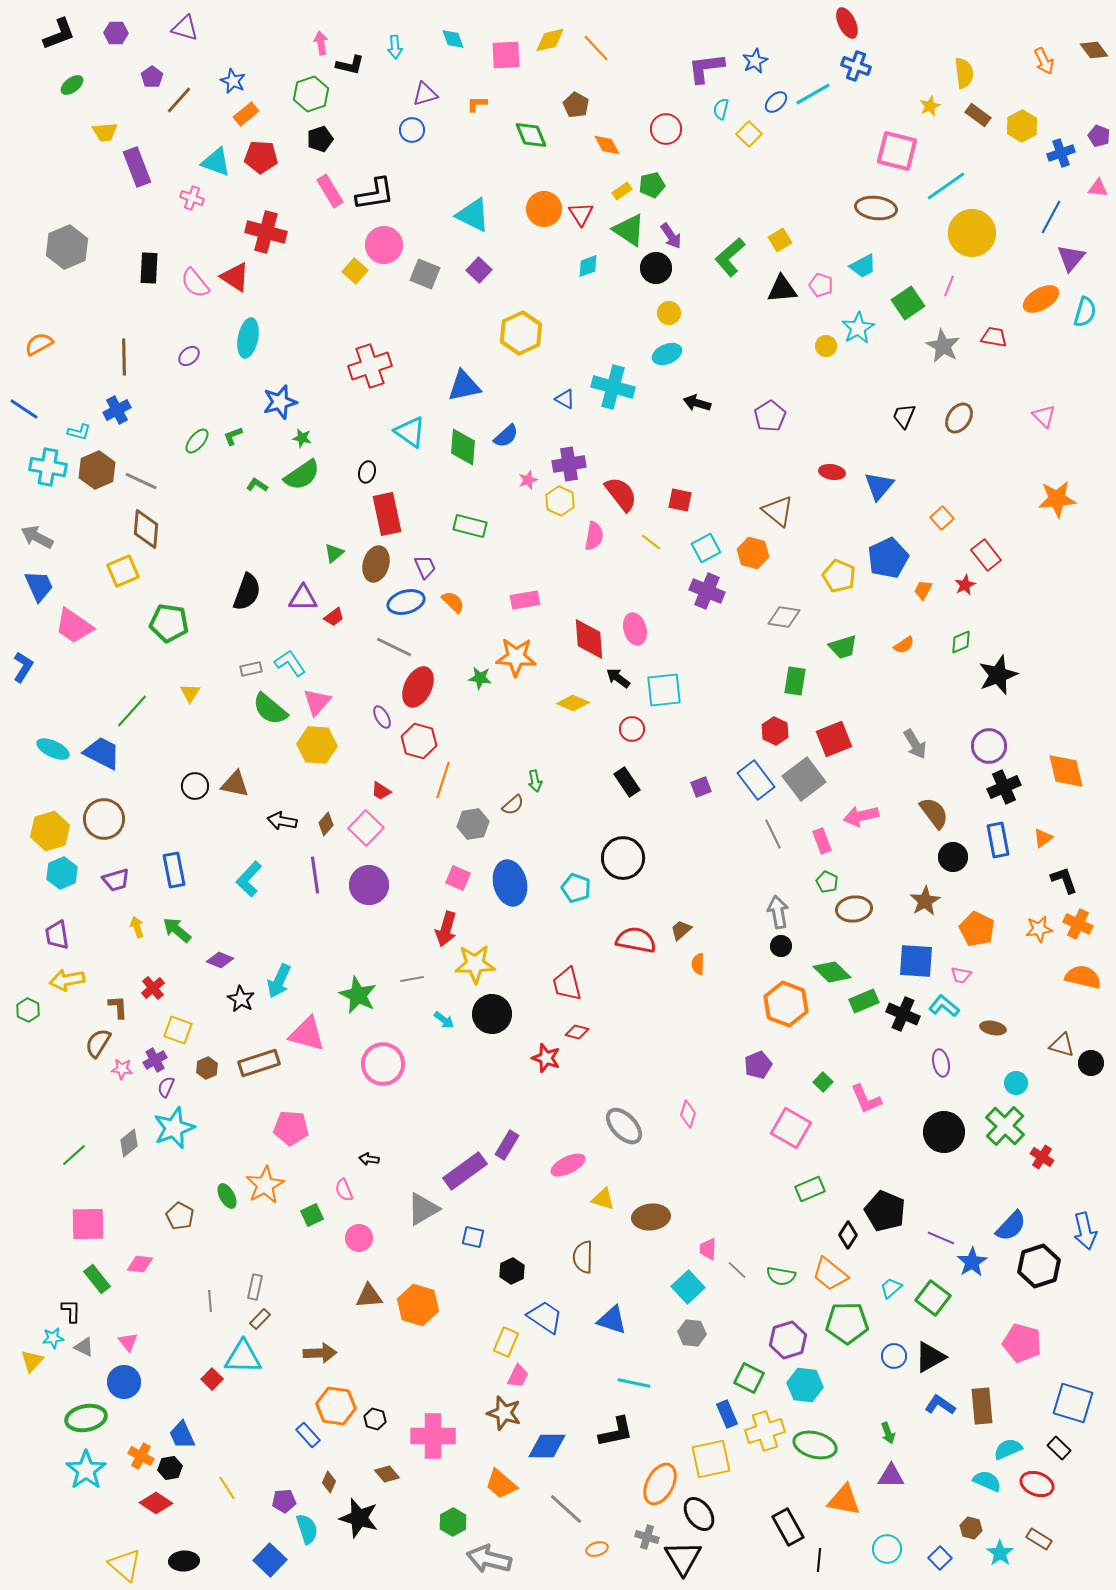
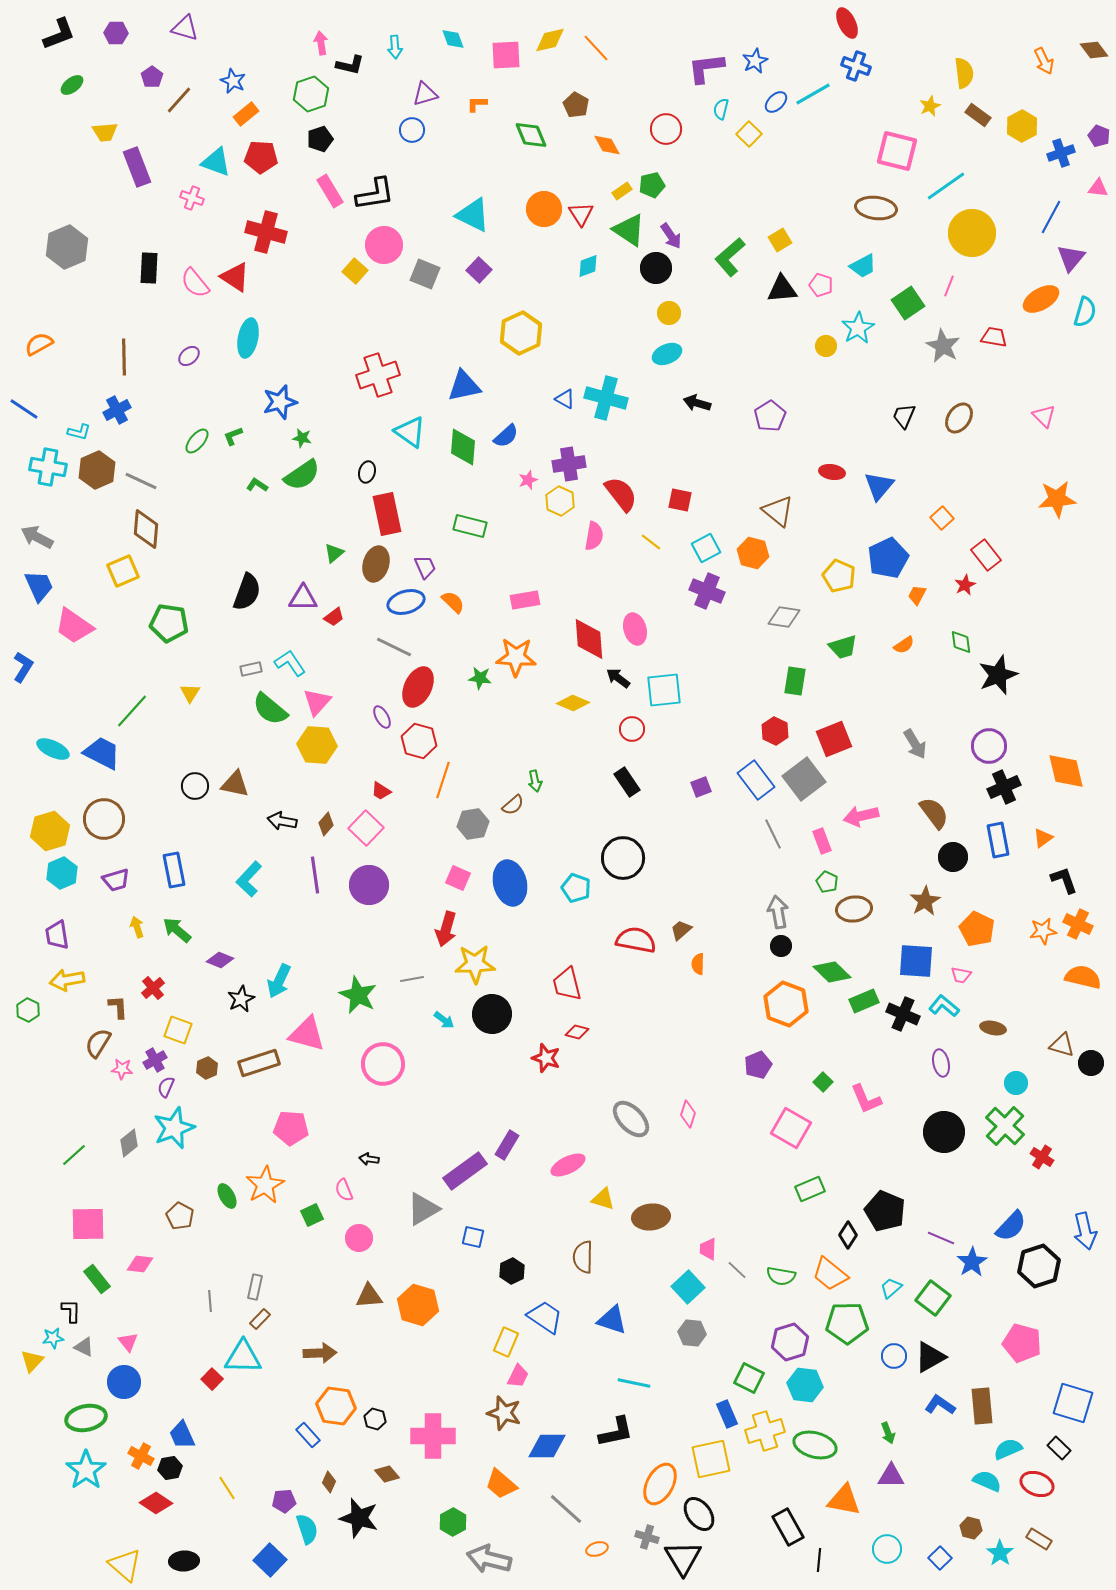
red cross at (370, 366): moved 8 px right, 9 px down
cyan cross at (613, 387): moved 7 px left, 11 px down
orange trapezoid at (923, 590): moved 6 px left, 5 px down
green diamond at (961, 642): rotated 75 degrees counterclockwise
orange star at (1039, 929): moved 4 px right, 2 px down
black star at (241, 999): rotated 16 degrees clockwise
gray ellipse at (624, 1126): moved 7 px right, 7 px up
purple hexagon at (788, 1340): moved 2 px right, 2 px down
